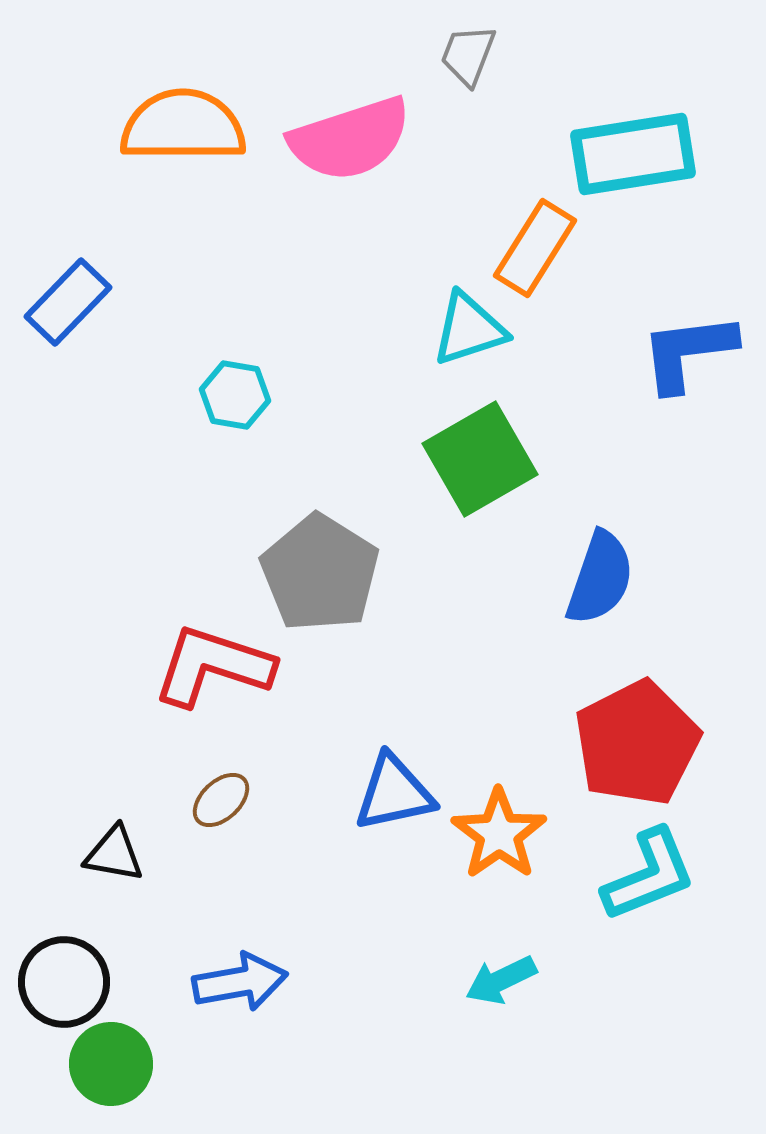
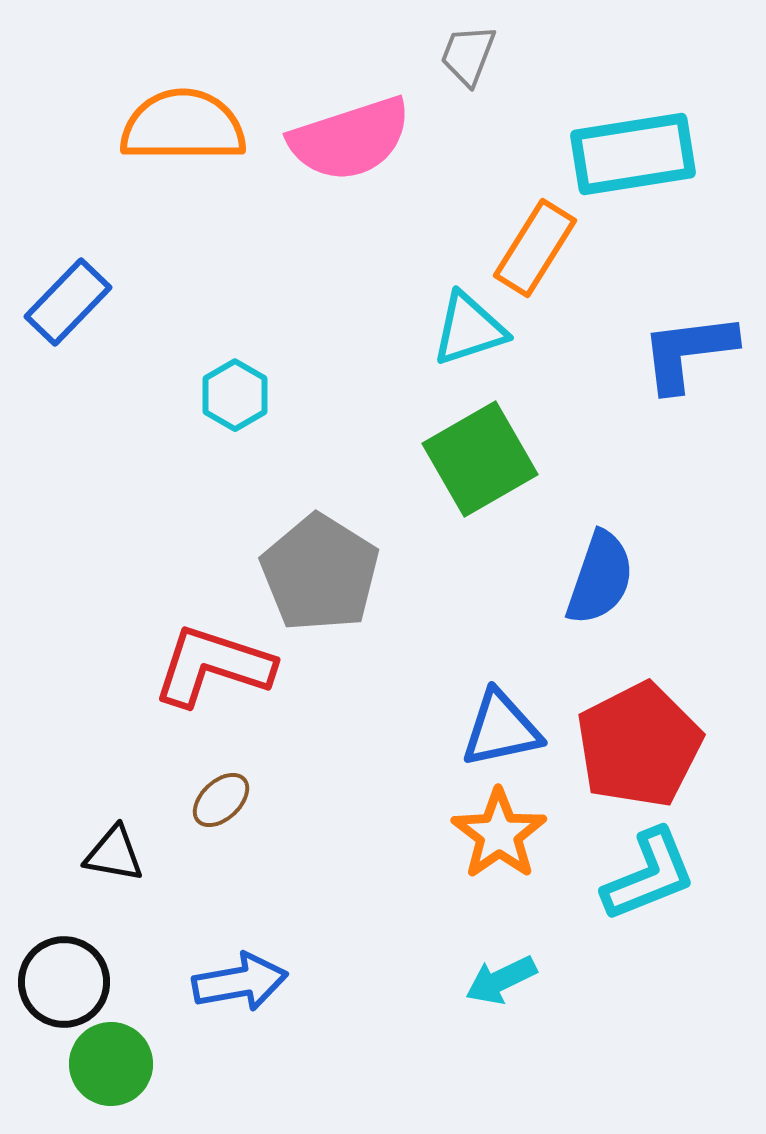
cyan hexagon: rotated 20 degrees clockwise
red pentagon: moved 2 px right, 2 px down
blue triangle: moved 107 px right, 64 px up
